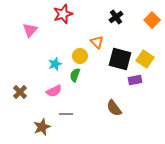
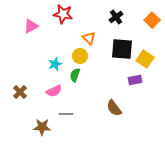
red star: rotated 30 degrees clockwise
pink triangle: moved 1 px right, 4 px up; rotated 21 degrees clockwise
orange triangle: moved 8 px left, 4 px up
black square: moved 2 px right, 10 px up; rotated 10 degrees counterclockwise
brown star: rotated 24 degrees clockwise
